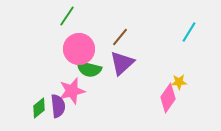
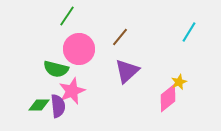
purple triangle: moved 5 px right, 8 px down
green semicircle: moved 33 px left
yellow star: rotated 21 degrees counterclockwise
pink star: rotated 8 degrees counterclockwise
pink diamond: rotated 16 degrees clockwise
green diamond: moved 3 px up; rotated 40 degrees clockwise
